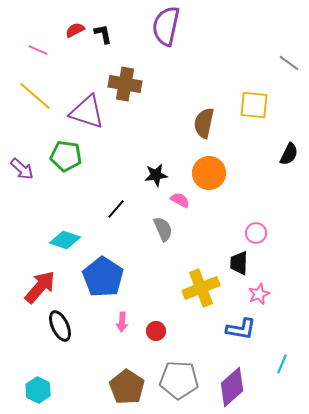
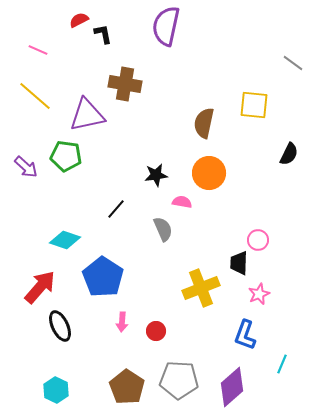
red semicircle: moved 4 px right, 10 px up
gray line: moved 4 px right
purple triangle: moved 3 px down; rotated 30 degrees counterclockwise
purple arrow: moved 4 px right, 2 px up
pink semicircle: moved 2 px right, 2 px down; rotated 18 degrees counterclockwise
pink circle: moved 2 px right, 7 px down
blue L-shape: moved 4 px right, 6 px down; rotated 100 degrees clockwise
cyan hexagon: moved 18 px right
